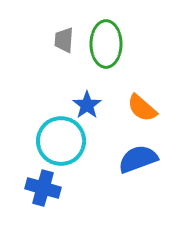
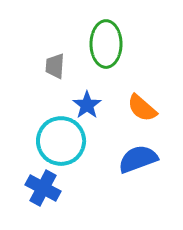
gray trapezoid: moved 9 px left, 26 px down
blue cross: rotated 12 degrees clockwise
